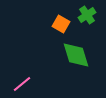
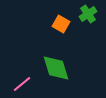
green cross: moved 1 px right, 1 px up
green diamond: moved 20 px left, 13 px down
